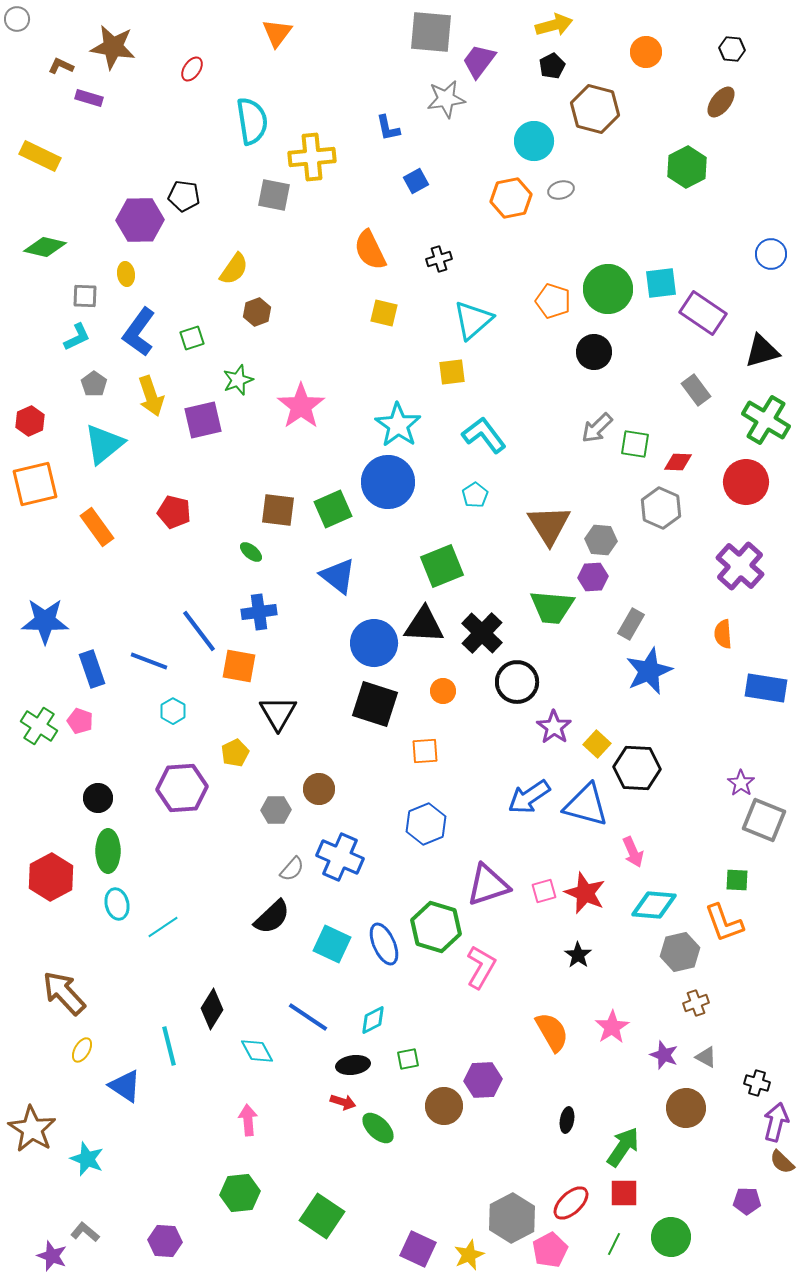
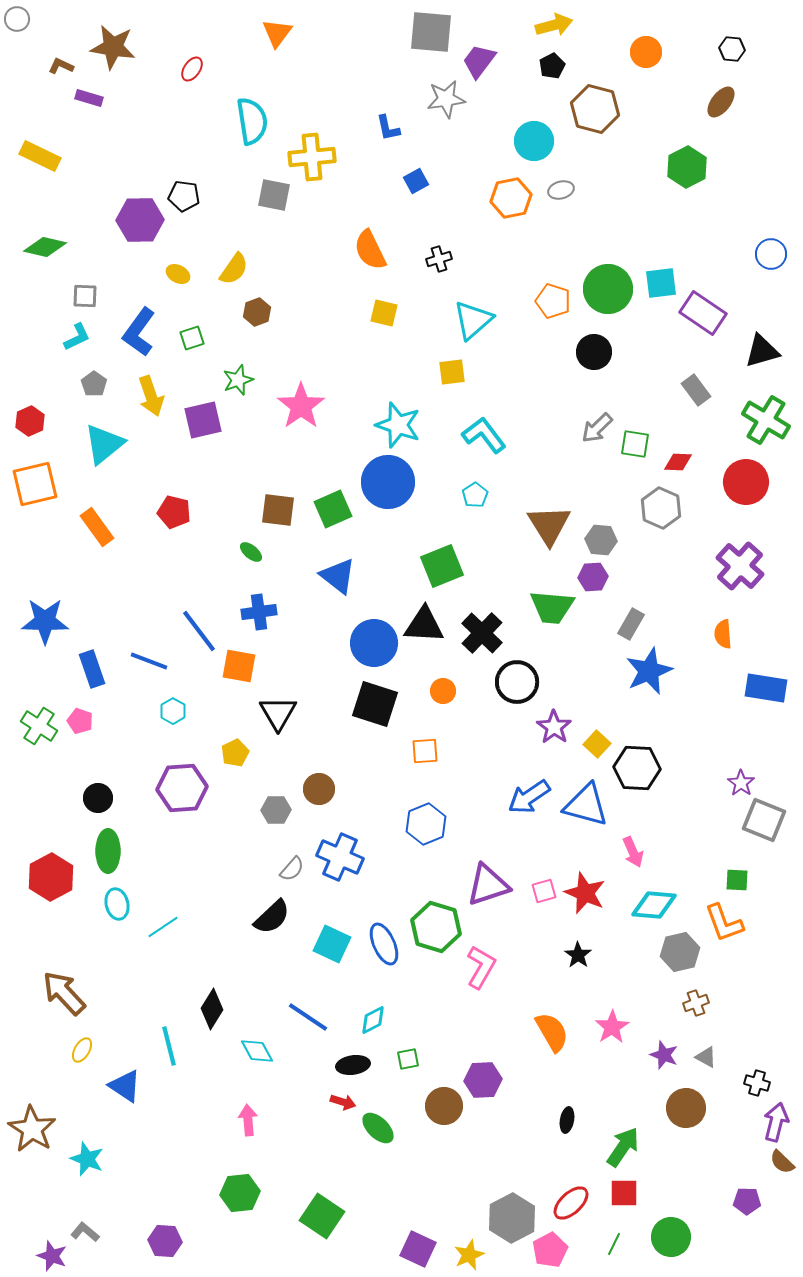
yellow ellipse at (126, 274): moved 52 px right; rotated 55 degrees counterclockwise
cyan star at (398, 425): rotated 15 degrees counterclockwise
